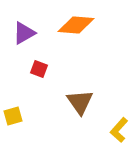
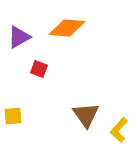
orange diamond: moved 9 px left, 3 px down
purple triangle: moved 5 px left, 4 px down
brown triangle: moved 6 px right, 13 px down
yellow square: rotated 12 degrees clockwise
